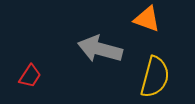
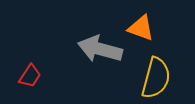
orange triangle: moved 6 px left, 9 px down
yellow semicircle: moved 1 px right, 1 px down
